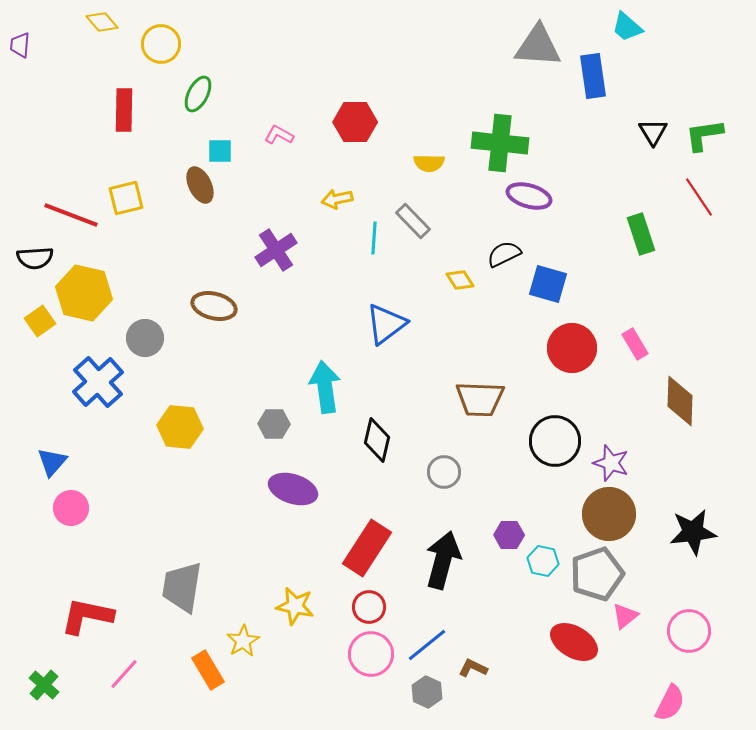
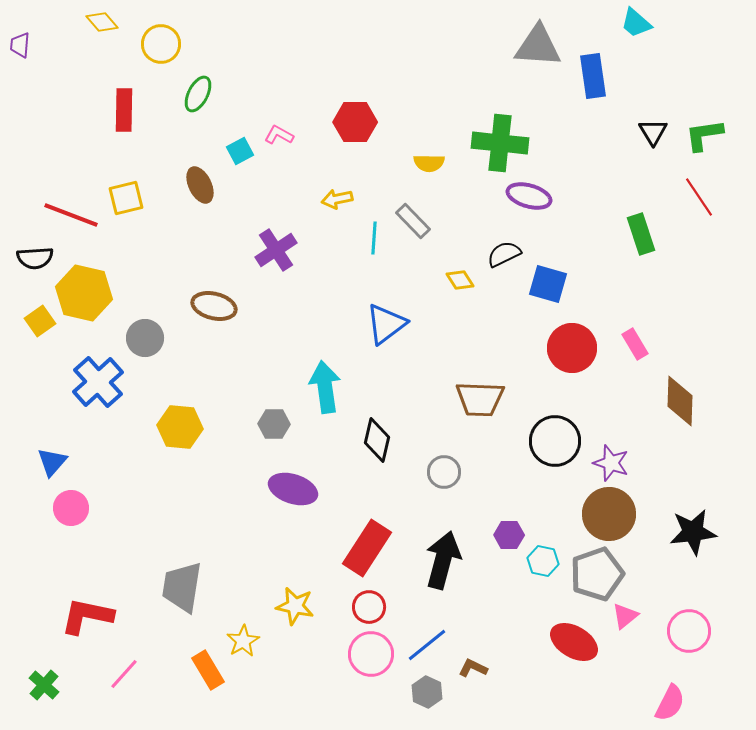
cyan trapezoid at (627, 27): moved 9 px right, 4 px up
cyan square at (220, 151): moved 20 px right; rotated 28 degrees counterclockwise
